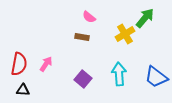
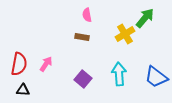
pink semicircle: moved 2 px left, 2 px up; rotated 40 degrees clockwise
